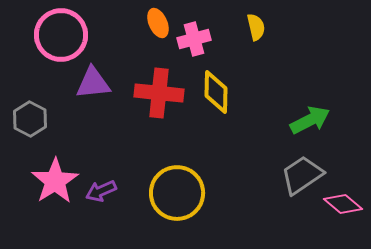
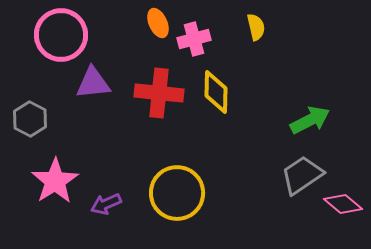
purple arrow: moved 5 px right, 13 px down
